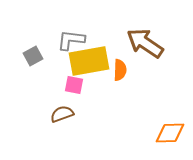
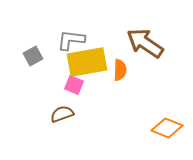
yellow rectangle: moved 2 px left, 1 px down
pink square: rotated 12 degrees clockwise
orange diamond: moved 3 px left, 5 px up; rotated 24 degrees clockwise
